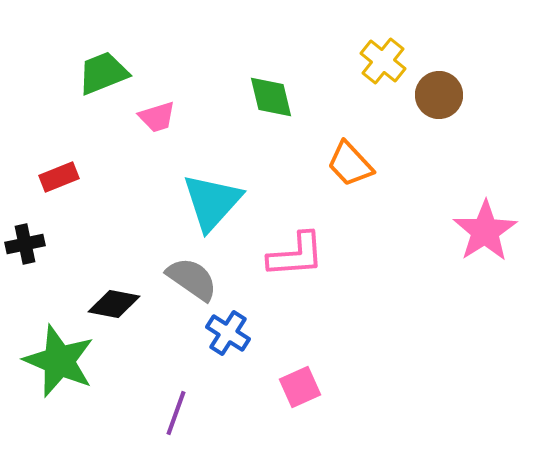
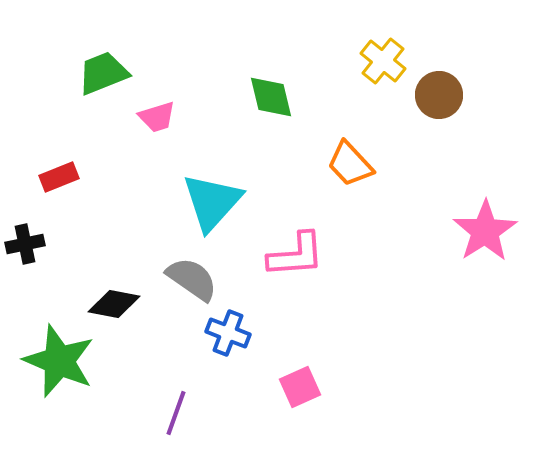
blue cross: rotated 12 degrees counterclockwise
